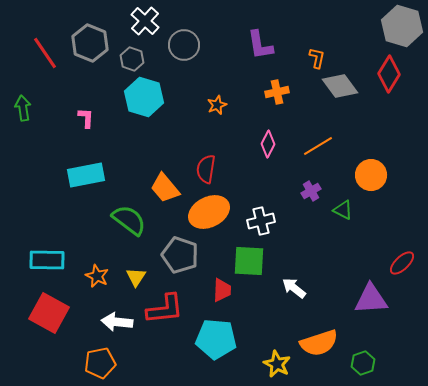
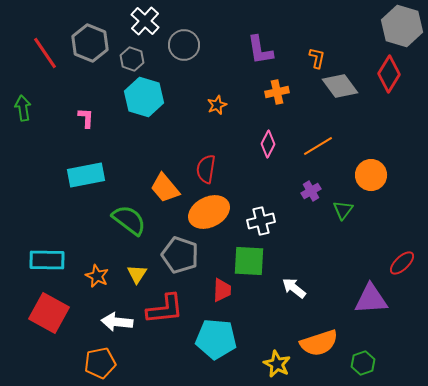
purple L-shape at (260, 45): moved 5 px down
green triangle at (343, 210): rotated 40 degrees clockwise
yellow triangle at (136, 277): moved 1 px right, 3 px up
